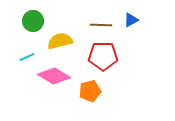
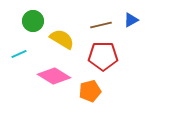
brown line: rotated 15 degrees counterclockwise
yellow semicircle: moved 2 px right, 2 px up; rotated 45 degrees clockwise
cyan line: moved 8 px left, 3 px up
